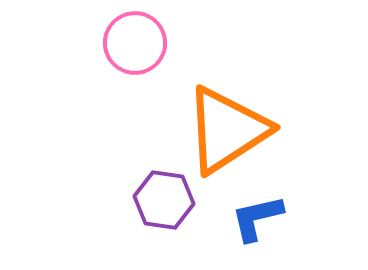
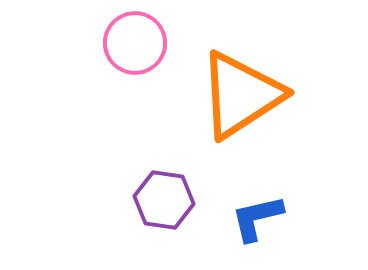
orange triangle: moved 14 px right, 35 px up
